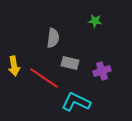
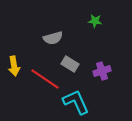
gray semicircle: rotated 66 degrees clockwise
gray rectangle: moved 1 px down; rotated 18 degrees clockwise
red line: moved 1 px right, 1 px down
cyan L-shape: rotated 40 degrees clockwise
